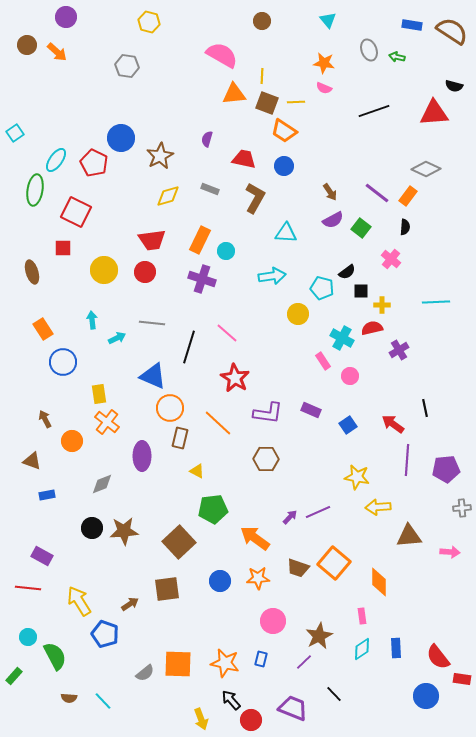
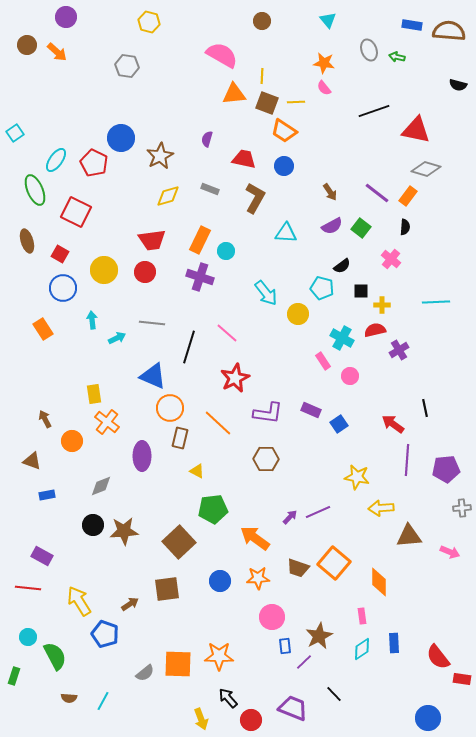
brown semicircle at (452, 31): moved 3 px left; rotated 28 degrees counterclockwise
black semicircle at (454, 86): moved 4 px right, 1 px up
pink semicircle at (324, 88): rotated 28 degrees clockwise
red triangle at (434, 113): moved 18 px left, 17 px down; rotated 16 degrees clockwise
gray diamond at (426, 169): rotated 8 degrees counterclockwise
green ellipse at (35, 190): rotated 32 degrees counterclockwise
purple semicircle at (333, 220): moved 1 px left, 6 px down
red square at (63, 248): moved 3 px left, 6 px down; rotated 30 degrees clockwise
brown ellipse at (32, 272): moved 5 px left, 31 px up
black semicircle at (347, 272): moved 5 px left, 6 px up
cyan arrow at (272, 276): moved 6 px left, 17 px down; rotated 60 degrees clockwise
purple cross at (202, 279): moved 2 px left, 2 px up
red semicircle at (372, 328): moved 3 px right, 2 px down
blue circle at (63, 362): moved 74 px up
red star at (235, 378): rotated 16 degrees clockwise
yellow rectangle at (99, 394): moved 5 px left
blue square at (348, 425): moved 9 px left, 1 px up
gray diamond at (102, 484): moved 1 px left, 2 px down
yellow arrow at (378, 507): moved 3 px right, 1 px down
black circle at (92, 528): moved 1 px right, 3 px up
pink arrow at (450, 552): rotated 18 degrees clockwise
pink circle at (273, 621): moved 1 px left, 4 px up
blue rectangle at (396, 648): moved 2 px left, 5 px up
blue rectangle at (261, 659): moved 24 px right, 13 px up; rotated 21 degrees counterclockwise
orange star at (225, 663): moved 6 px left, 7 px up; rotated 12 degrees counterclockwise
green rectangle at (14, 676): rotated 24 degrees counterclockwise
blue circle at (426, 696): moved 2 px right, 22 px down
black arrow at (231, 700): moved 3 px left, 2 px up
cyan line at (103, 701): rotated 72 degrees clockwise
